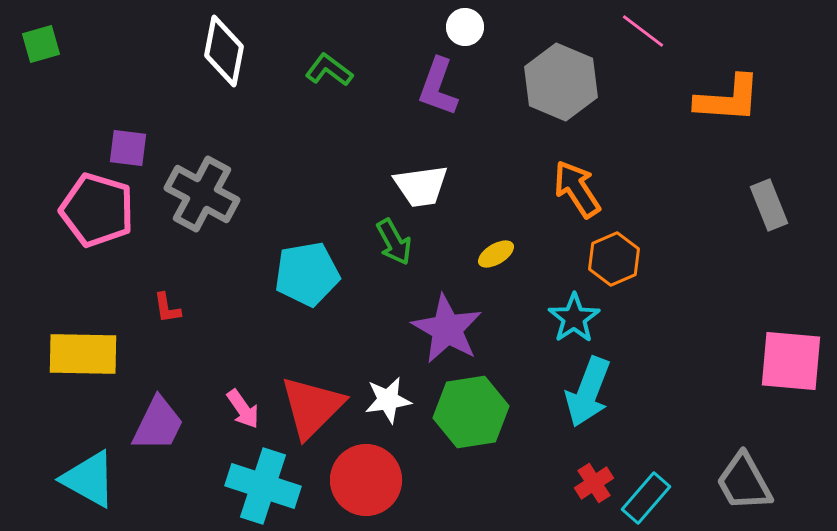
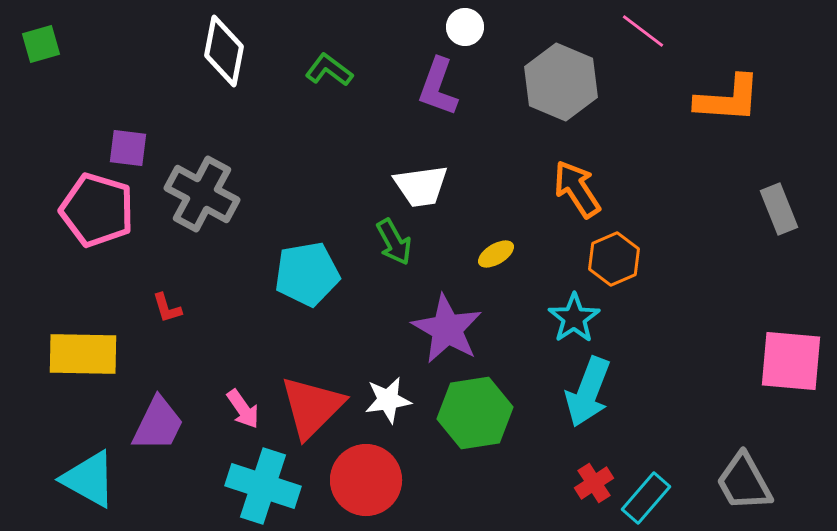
gray rectangle: moved 10 px right, 4 px down
red L-shape: rotated 8 degrees counterclockwise
green hexagon: moved 4 px right, 1 px down
